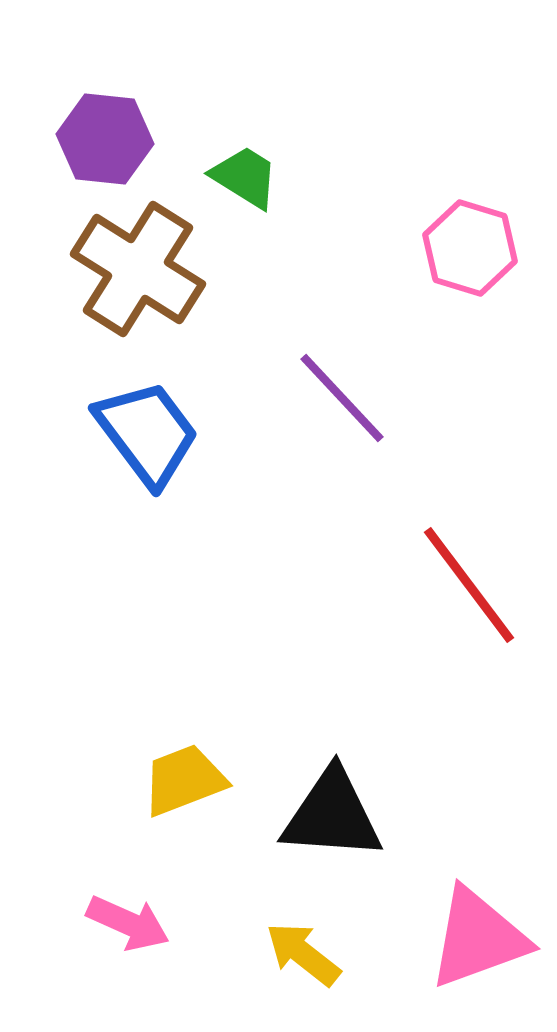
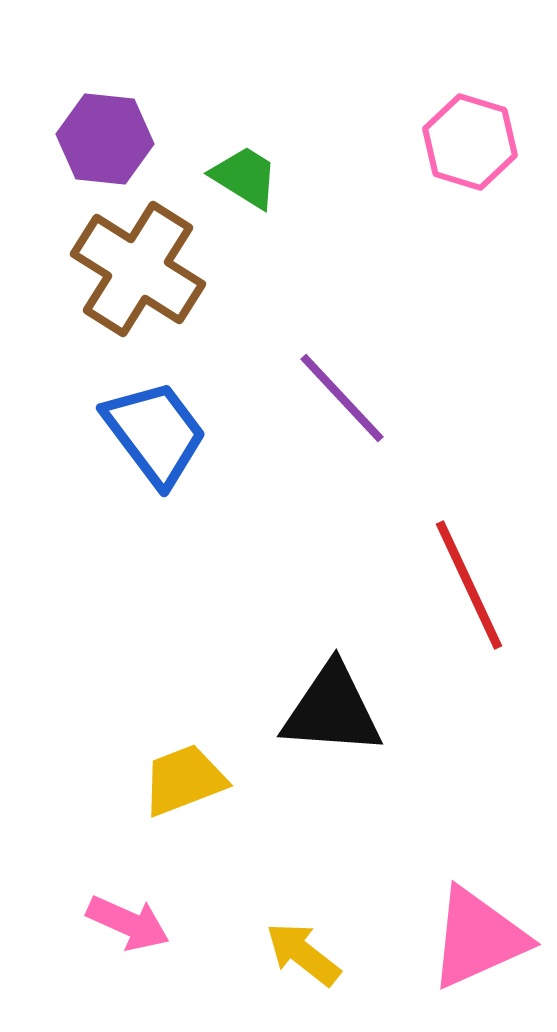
pink hexagon: moved 106 px up
blue trapezoid: moved 8 px right
red line: rotated 12 degrees clockwise
black triangle: moved 105 px up
pink triangle: rotated 4 degrees counterclockwise
